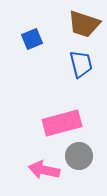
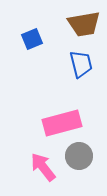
brown trapezoid: rotated 28 degrees counterclockwise
pink arrow: moved 1 px left, 3 px up; rotated 40 degrees clockwise
